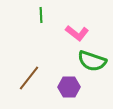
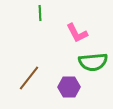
green line: moved 1 px left, 2 px up
pink L-shape: rotated 25 degrees clockwise
green semicircle: moved 1 px right, 1 px down; rotated 24 degrees counterclockwise
